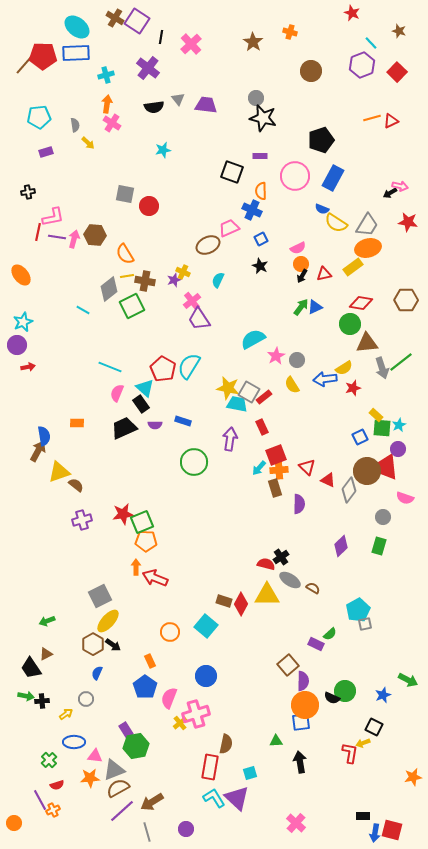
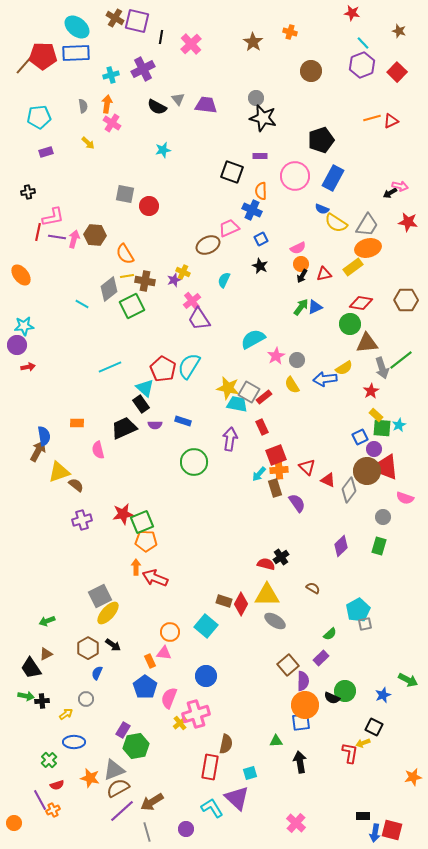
red star at (352, 13): rotated 14 degrees counterclockwise
purple square at (137, 21): rotated 20 degrees counterclockwise
cyan line at (371, 43): moved 8 px left
purple cross at (148, 68): moved 5 px left, 1 px down; rotated 25 degrees clockwise
cyan cross at (106, 75): moved 5 px right
black semicircle at (154, 107): moved 3 px right; rotated 36 degrees clockwise
gray semicircle at (75, 125): moved 8 px right, 19 px up
cyan semicircle at (218, 280): moved 6 px right
cyan line at (83, 310): moved 1 px left, 6 px up
cyan star at (23, 322): moved 1 px right, 4 px down; rotated 18 degrees clockwise
green line at (401, 362): moved 2 px up
cyan line at (110, 367): rotated 45 degrees counterclockwise
red star at (353, 388): moved 18 px right, 3 px down; rotated 14 degrees counterclockwise
pink semicircle at (117, 393): moved 19 px left, 57 px down; rotated 36 degrees counterclockwise
purple circle at (398, 449): moved 24 px left
cyan arrow at (259, 468): moved 6 px down
purple semicircle at (299, 504): moved 2 px left, 1 px up; rotated 36 degrees counterclockwise
gray ellipse at (290, 580): moved 15 px left, 41 px down
yellow ellipse at (108, 621): moved 8 px up
brown hexagon at (93, 644): moved 5 px left, 4 px down
purple rectangle at (316, 644): moved 5 px right, 14 px down; rotated 70 degrees counterclockwise
purple rectangle at (126, 730): moved 3 px left; rotated 63 degrees clockwise
pink triangle at (95, 756): moved 69 px right, 103 px up
orange star at (90, 778): rotated 18 degrees clockwise
cyan L-shape at (214, 798): moved 2 px left, 10 px down
